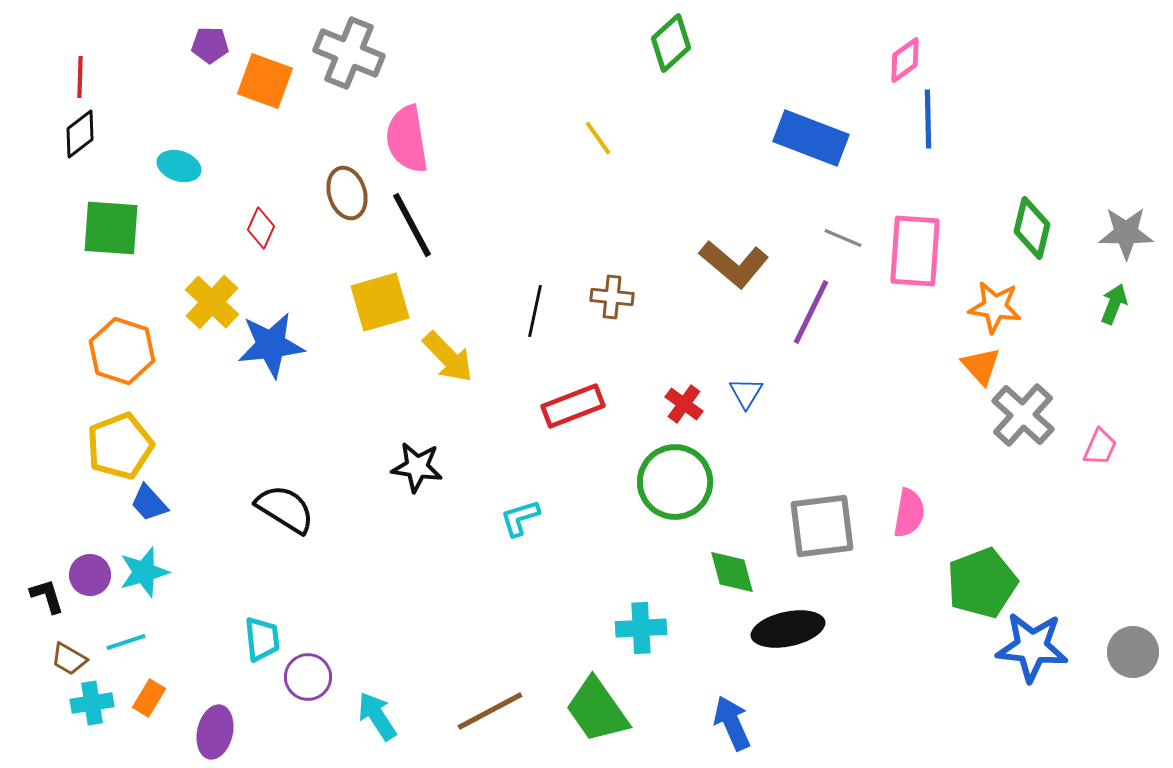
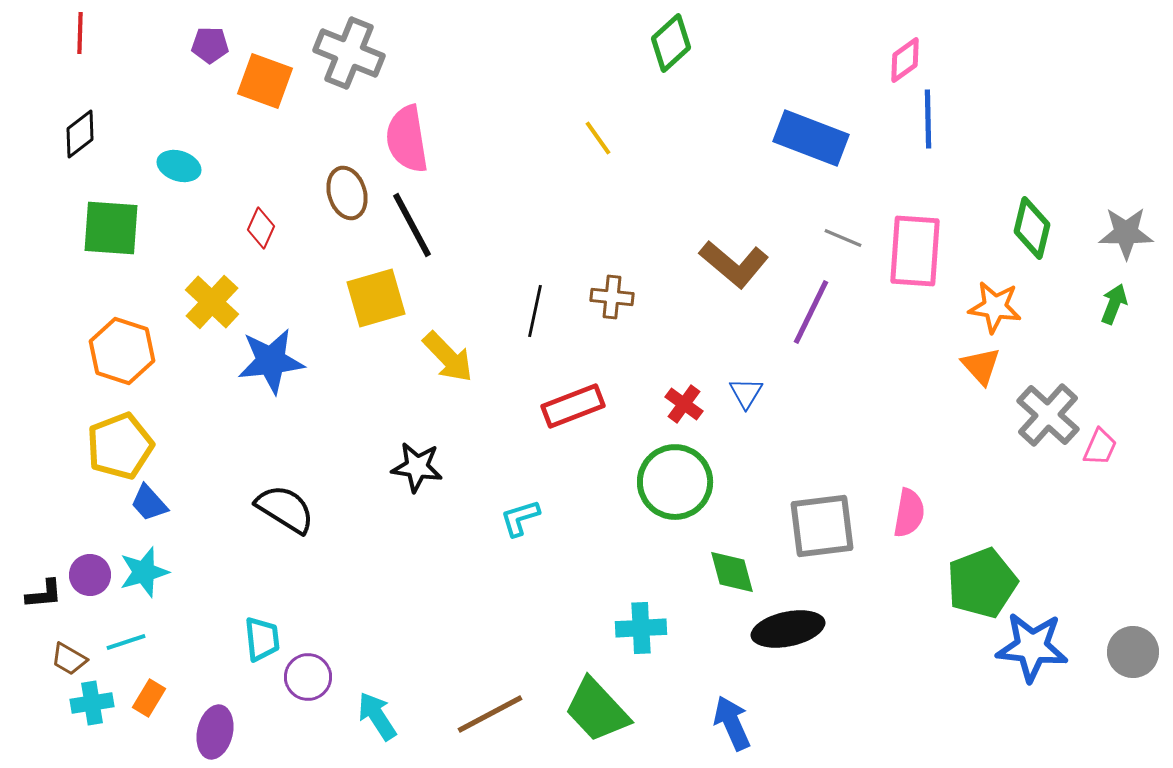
red line at (80, 77): moved 44 px up
yellow square at (380, 302): moved 4 px left, 4 px up
blue star at (271, 345): moved 16 px down
gray cross at (1023, 415): moved 25 px right
black L-shape at (47, 596): moved 3 px left, 2 px up; rotated 102 degrees clockwise
green trapezoid at (597, 710): rotated 8 degrees counterclockwise
brown line at (490, 711): moved 3 px down
